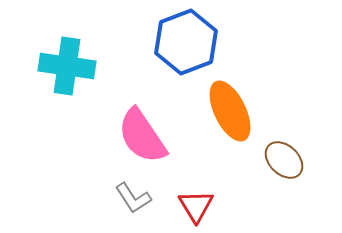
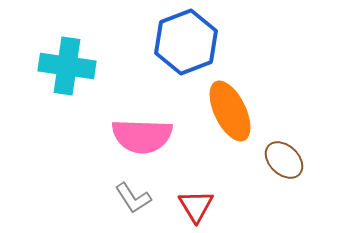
pink semicircle: rotated 54 degrees counterclockwise
